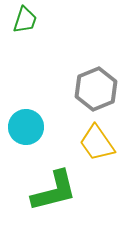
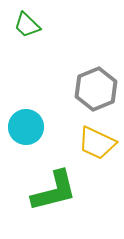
green trapezoid: moved 2 px right, 5 px down; rotated 116 degrees clockwise
yellow trapezoid: rotated 30 degrees counterclockwise
